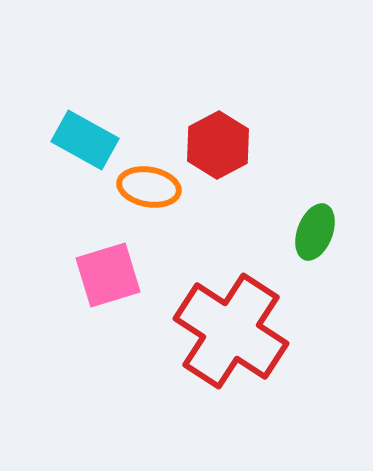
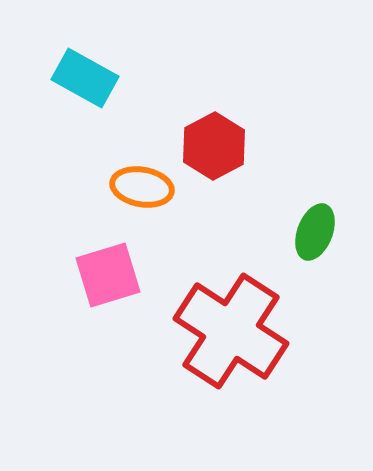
cyan rectangle: moved 62 px up
red hexagon: moved 4 px left, 1 px down
orange ellipse: moved 7 px left
